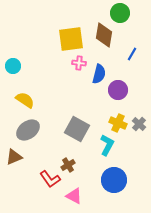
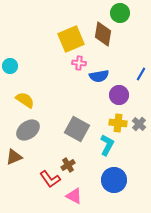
brown diamond: moved 1 px left, 1 px up
yellow square: rotated 16 degrees counterclockwise
blue line: moved 9 px right, 20 px down
cyan circle: moved 3 px left
blue semicircle: moved 2 px down; rotated 66 degrees clockwise
purple circle: moved 1 px right, 5 px down
yellow cross: rotated 18 degrees counterclockwise
